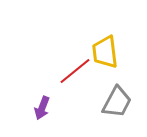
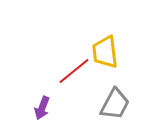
red line: moved 1 px left
gray trapezoid: moved 2 px left, 2 px down
